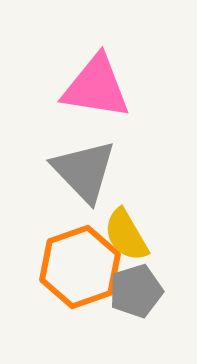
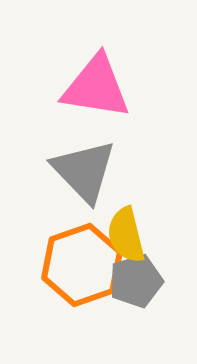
yellow semicircle: rotated 16 degrees clockwise
orange hexagon: moved 2 px right, 2 px up
gray pentagon: moved 10 px up
